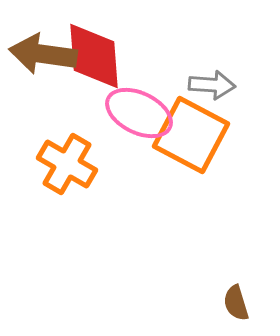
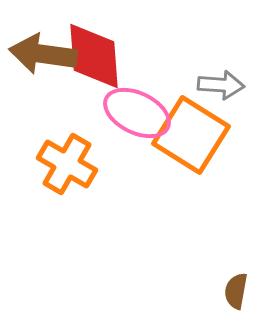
gray arrow: moved 9 px right
pink ellipse: moved 2 px left
orange square: rotated 4 degrees clockwise
brown semicircle: moved 12 px up; rotated 27 degrees clockwise
